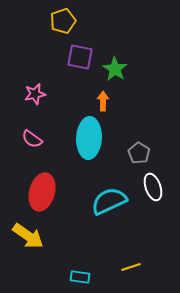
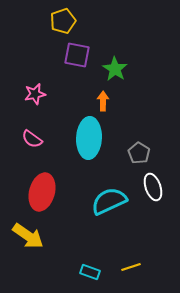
purple square: moved 3 px left, 2 px up
cyan rectangle: moved 10 px right, 5 px up; rotated 12 degrees clockwise
